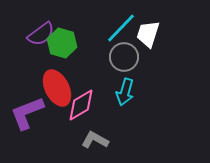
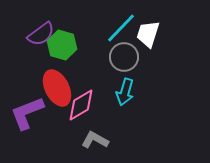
green hexagon: moved 2 px down
